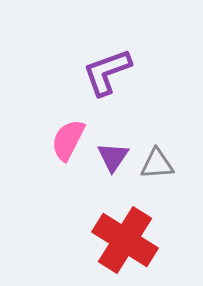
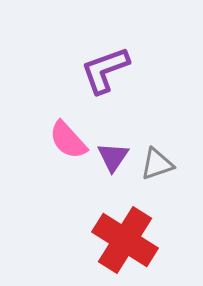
purple L-shape: moved 2 px left, 2 px up
pink semicircle: rotated 69 degrees counterclockwise
gray triangle: rotated 15 degrees counterclockwise
